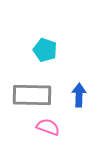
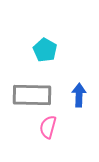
cyan pentagon: rotated 10 degrees clockwise
pink semicircle: rotated 95 degrees counterclockwise
